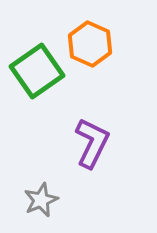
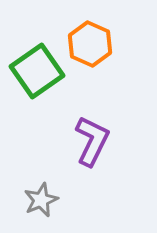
purple L-shape: moved 2 px up
